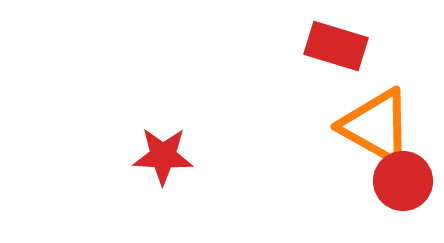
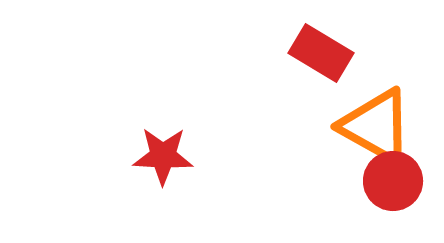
red rectangle: moved 15 px left, 7 px down; rotated 14 degrees clockwise
red circle: moved 10 px left
